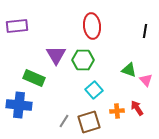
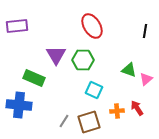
red ellipse: rotated 25 degrees counterclockwise
pink triangle: moved 1 px up; rotated 32 degrees clockwise
cyan square: rotated 24 degrees counterclockwise
